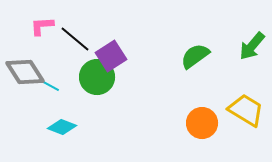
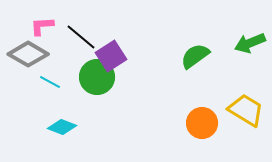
black line: moved 6 px right, 2 px up
green arrow: moved 2 px left, 3 px up; rotated 28 degrees clockwise
gray diamond: moved 3 px right, 18 px up; rotated 27 degrees counterclockwise
cyan line: moved 1 px right, 3 px up
